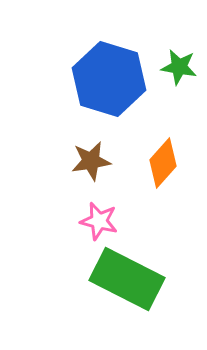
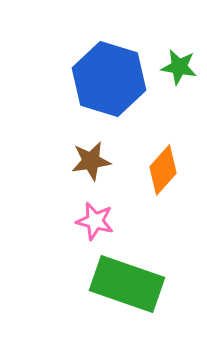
orange diamond: moved 7 px down
pink star: moved 4 px left
green rectangle: moved 5 px down; rotated 8 degrees counterclockwise
